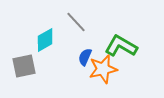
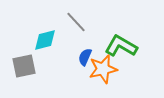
cyan diamond: rotated 15 degrees clockwise
